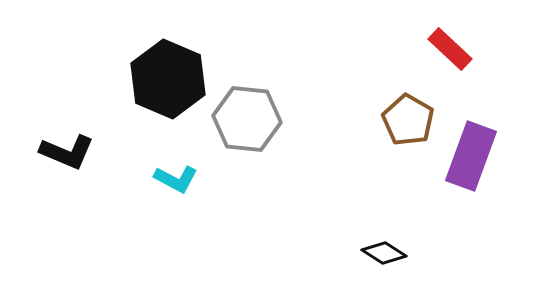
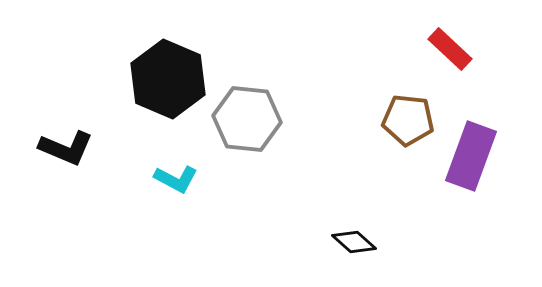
brown pentagon: rotated 24 degrees counterclockwise
black L-shape: moved 1 px left, 4 px up
black diamond: moved 30 px left, 11 px up; rotated 9 degrees clockwise
